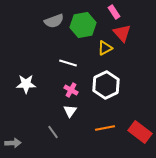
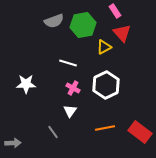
pink rectangle: moved 1 px right, 1 px up
yellow triangle: moved 1 px left, 1 px up
pink cross: moved 2 px right, 2 px up
